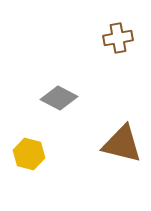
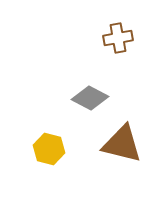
gray diamond: moved 31 px right
yellow hexagon: moved 20 px right, 5 px up
